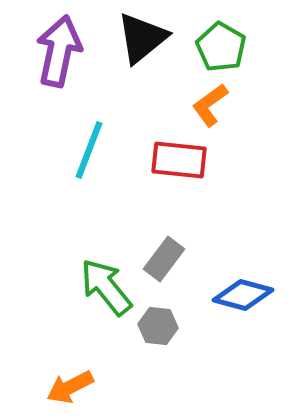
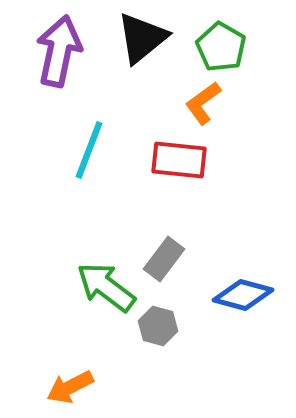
orange L-shape: moved 7 px left, 2 px up
green arrow: rotated 14 degrees counterclockwise
gray hexagon: rotated 9 degrees clockwise
